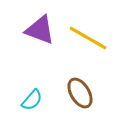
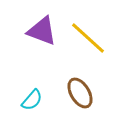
purple triangle: moved 2 px right, 1 px down
yellow line: rotated 12 degrees clockwise
